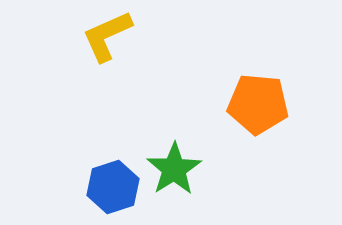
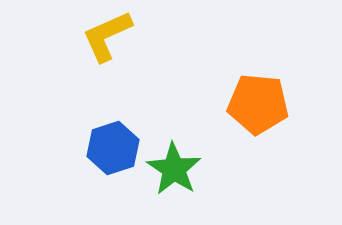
green star: rotated 6 degrees counterclockwise
blue hexagon: moved 39 px up
